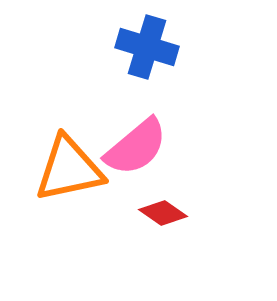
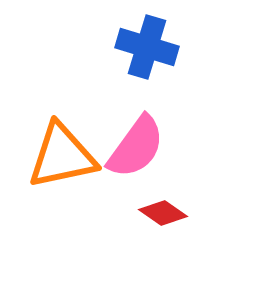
pink semicircle: rotated 14 degrees counterclockwise
orange triangle: moved 7 px left, 13 px up
